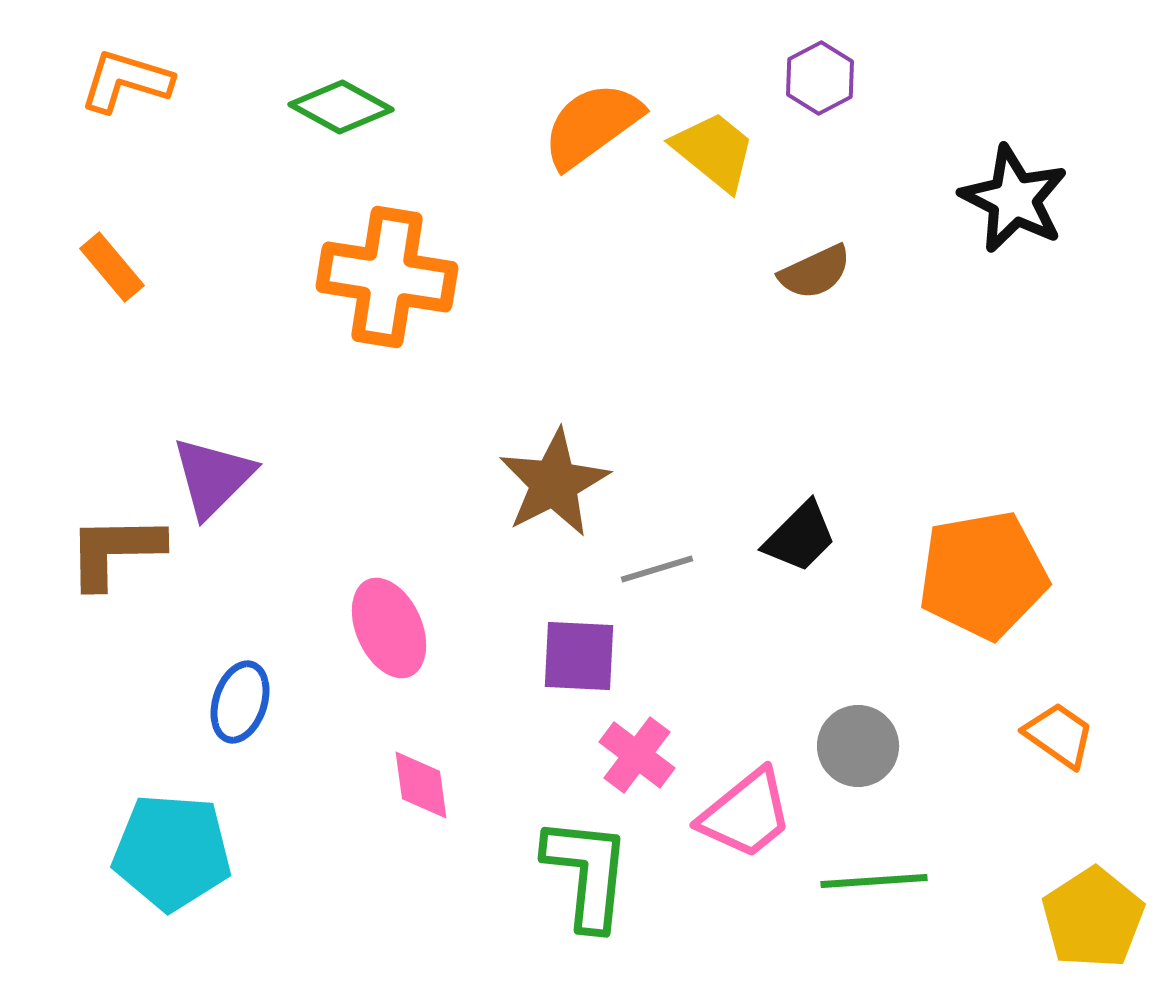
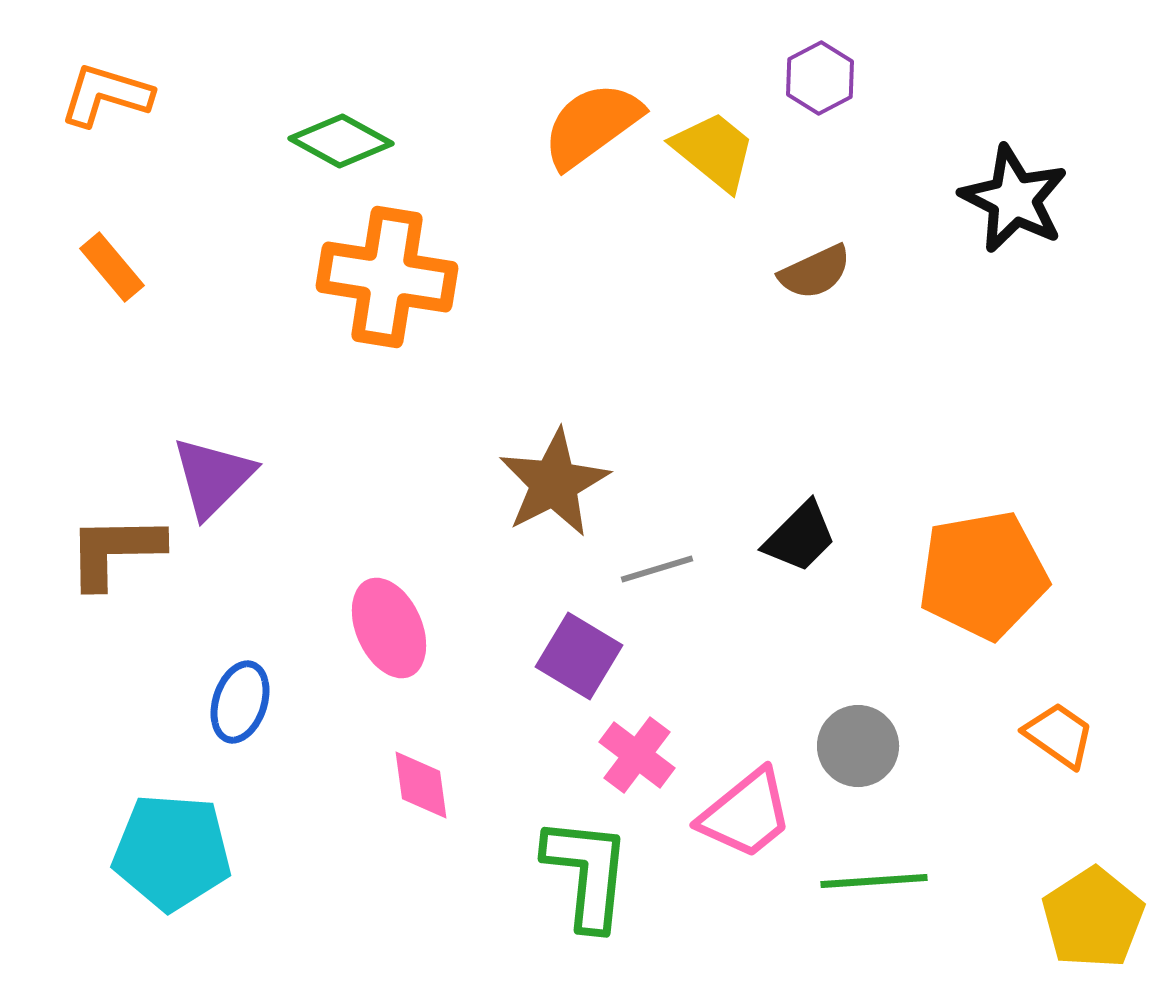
orange L-shape: moved 20 px left, 14 px down
green diamond: moved 34 px down
purple square: rotated 28 degrees clockwise
